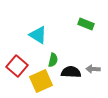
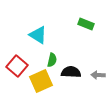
green semicircle: moved 1 px left
gray arrow: moved 5 px right, 6 px down
